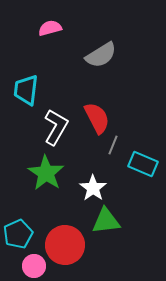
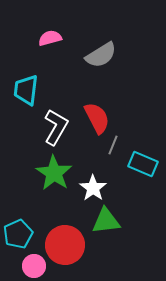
pink semicircle: moved 10 px down
green star: moved 8 px right
